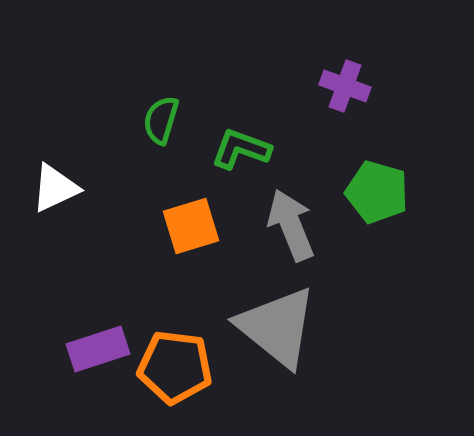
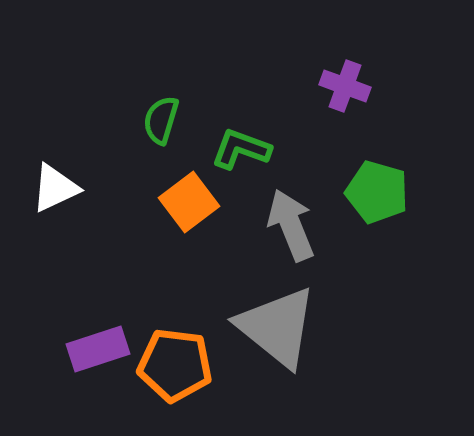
orange square: moved 2 px left, 24 px up; rotated 20 degrees counterclockwise
orange pentagon: moved 2 px up
